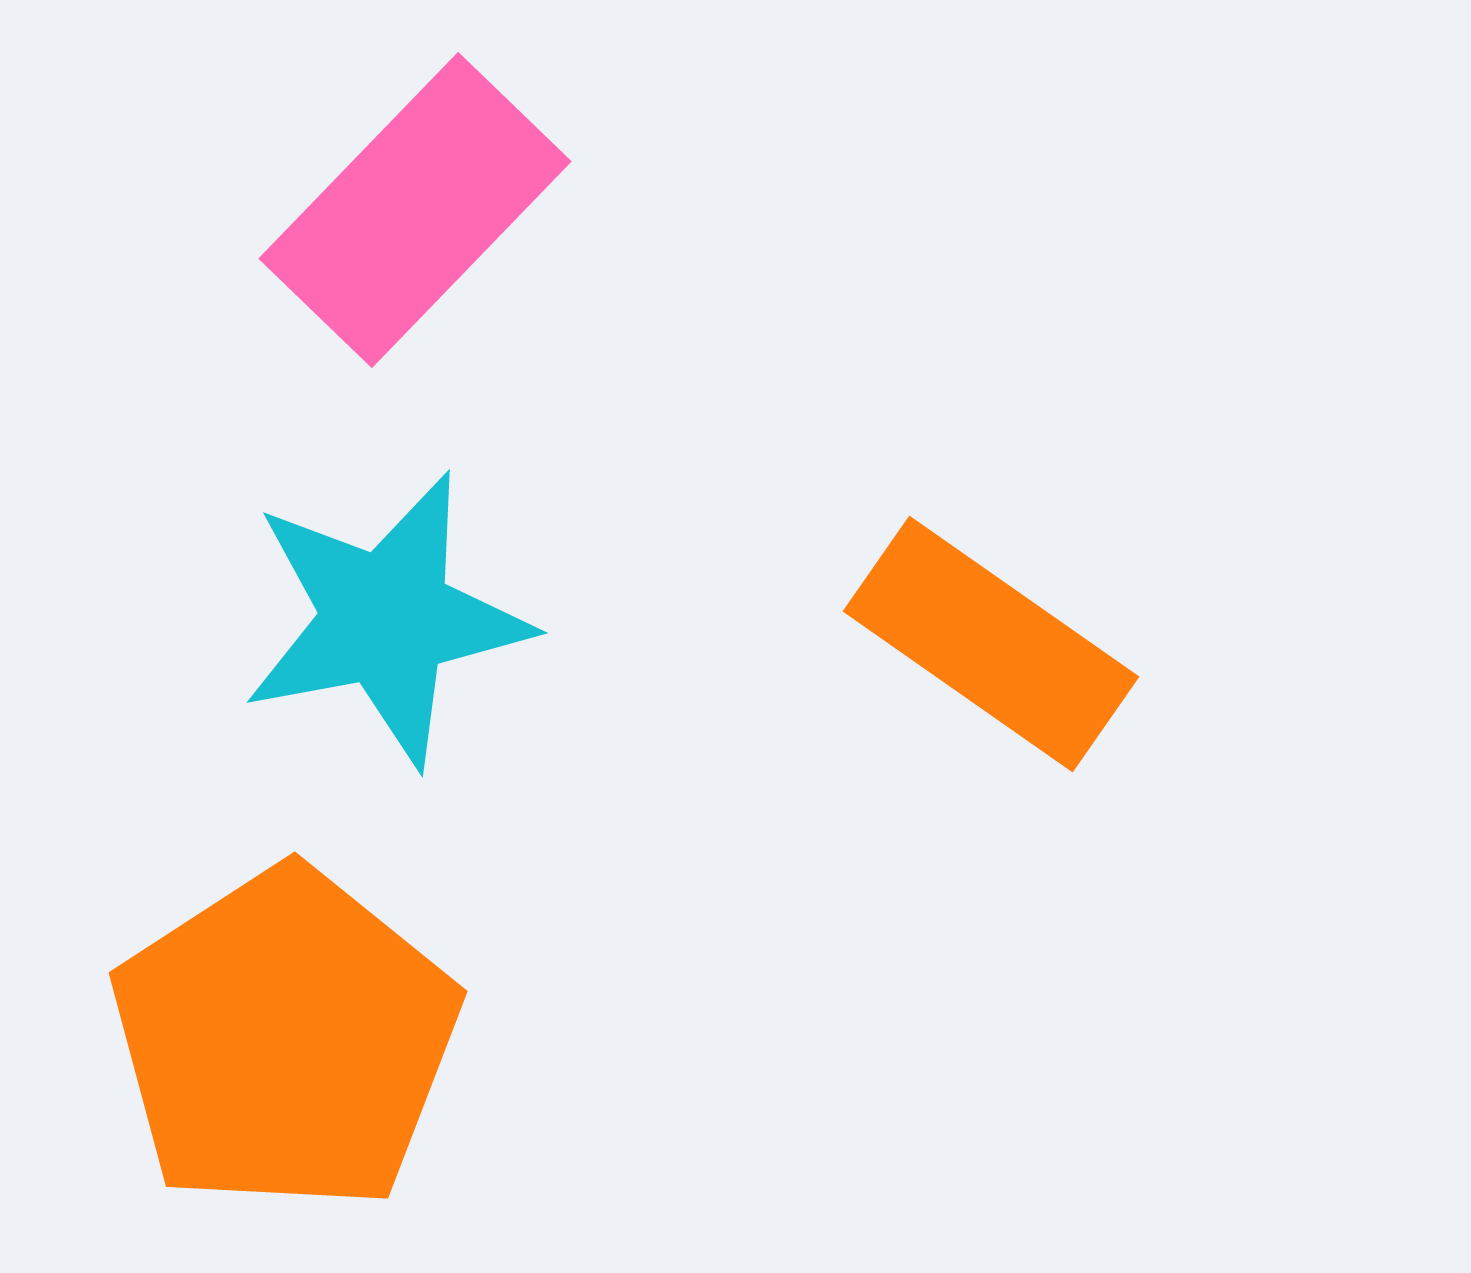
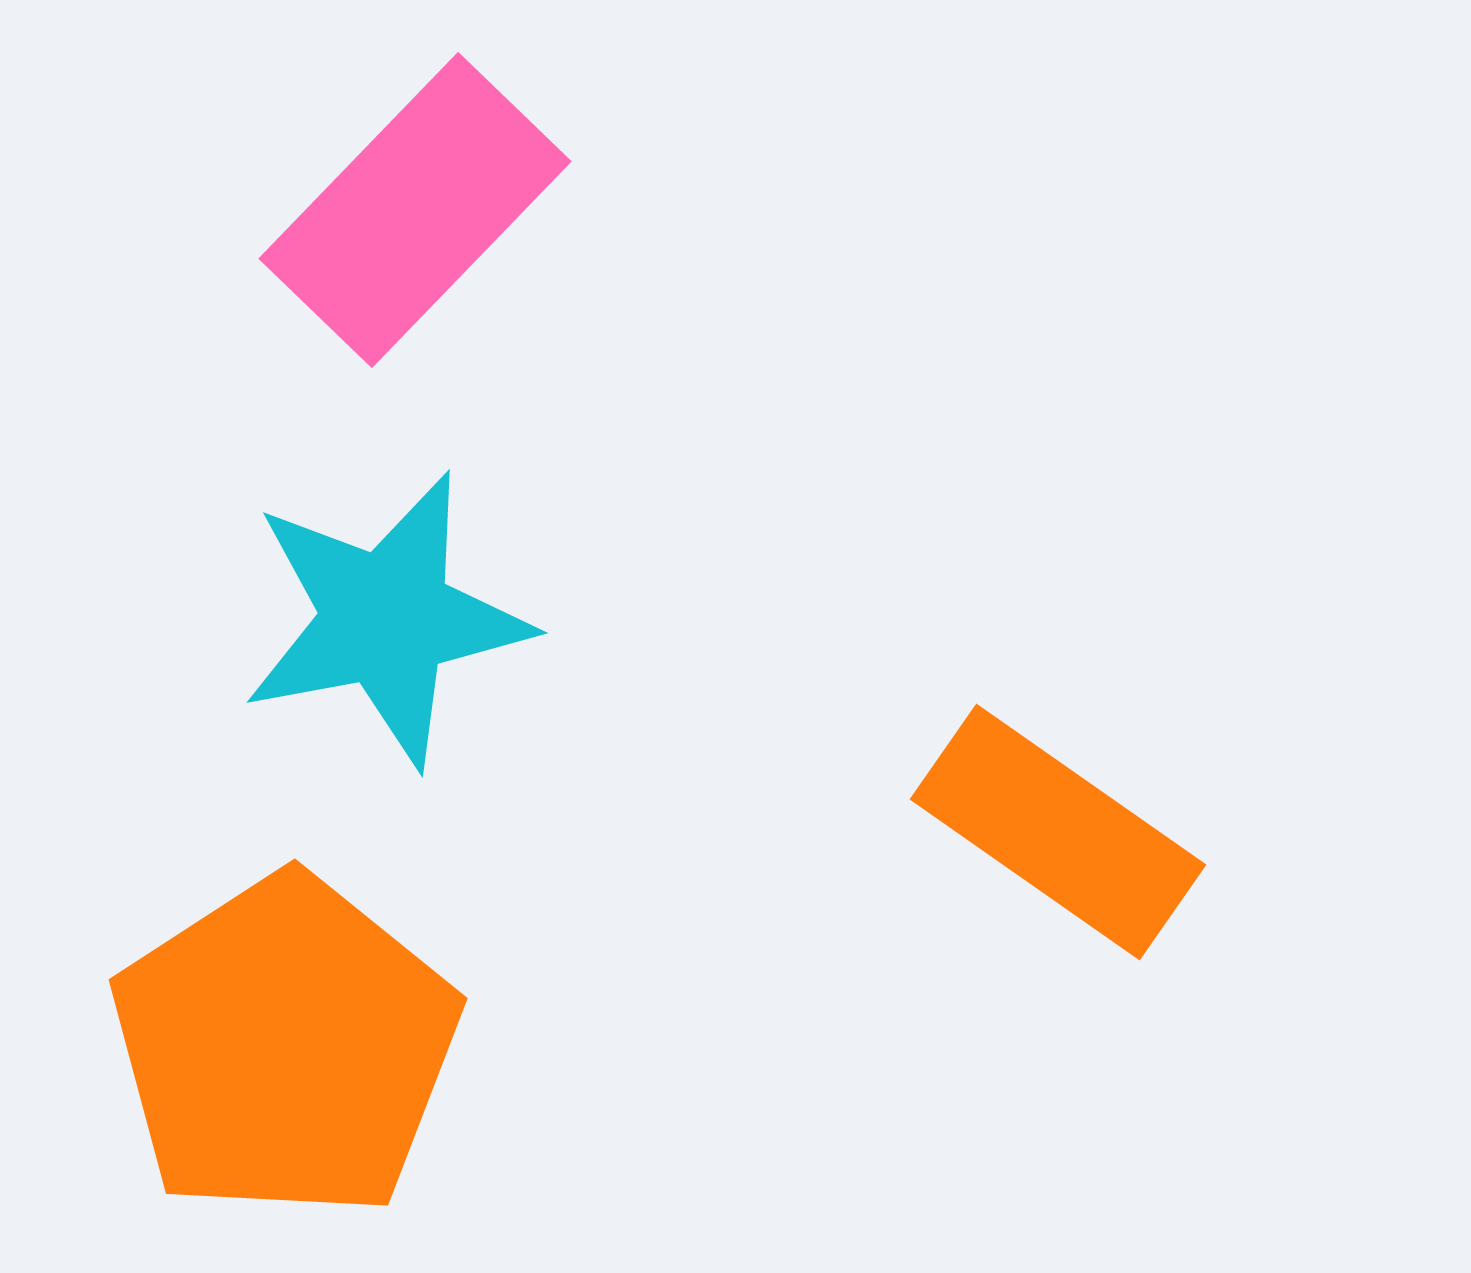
orange rectangle: moved 67 px right, 188 px down
orange pentagon: moved 7 px down
